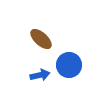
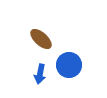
blue arrow: moved 1 px up; rotated 114 degrees clockwise
